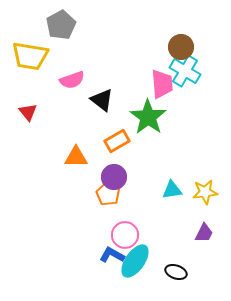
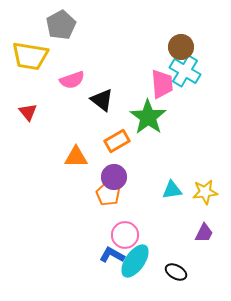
black ellipse: rotated 10 degrees clockwise
